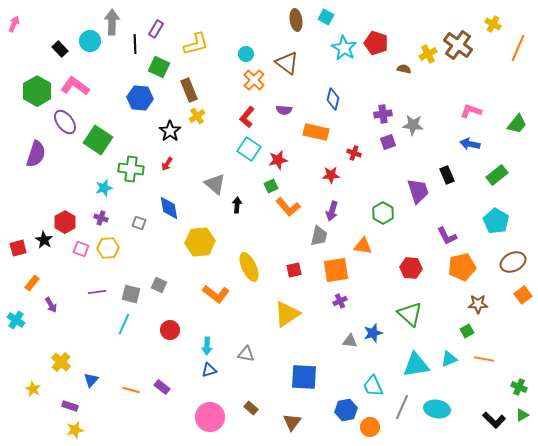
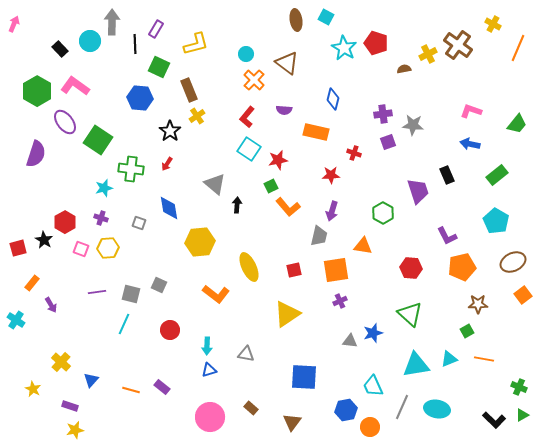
brown semicircle at (404, 69): rotated 24 degrees counterclockwise
